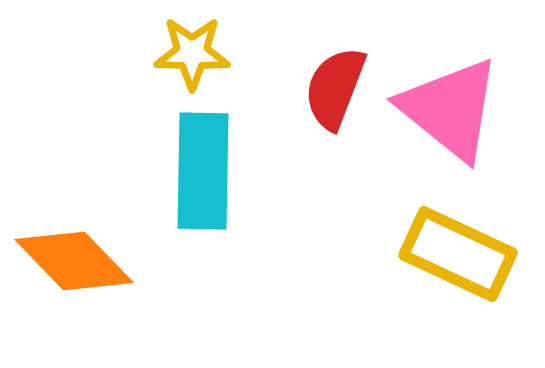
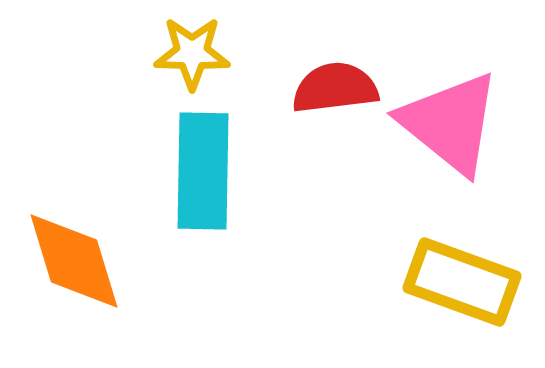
red semicircle: rotated 62 degrees clockwise
pink triangle: moved 14 px down
yellow rectangle: moved 4 px right, 28 px down; rotated 5 degrees counterclockwise
orange diamond: rotated 27 degrees clockwise
